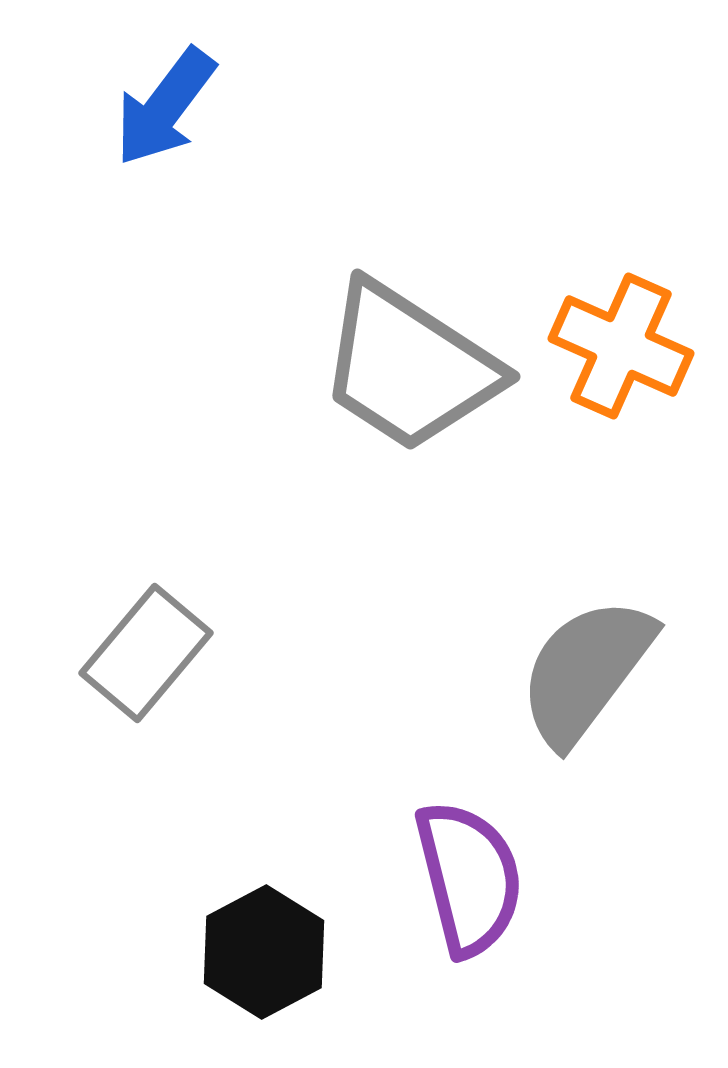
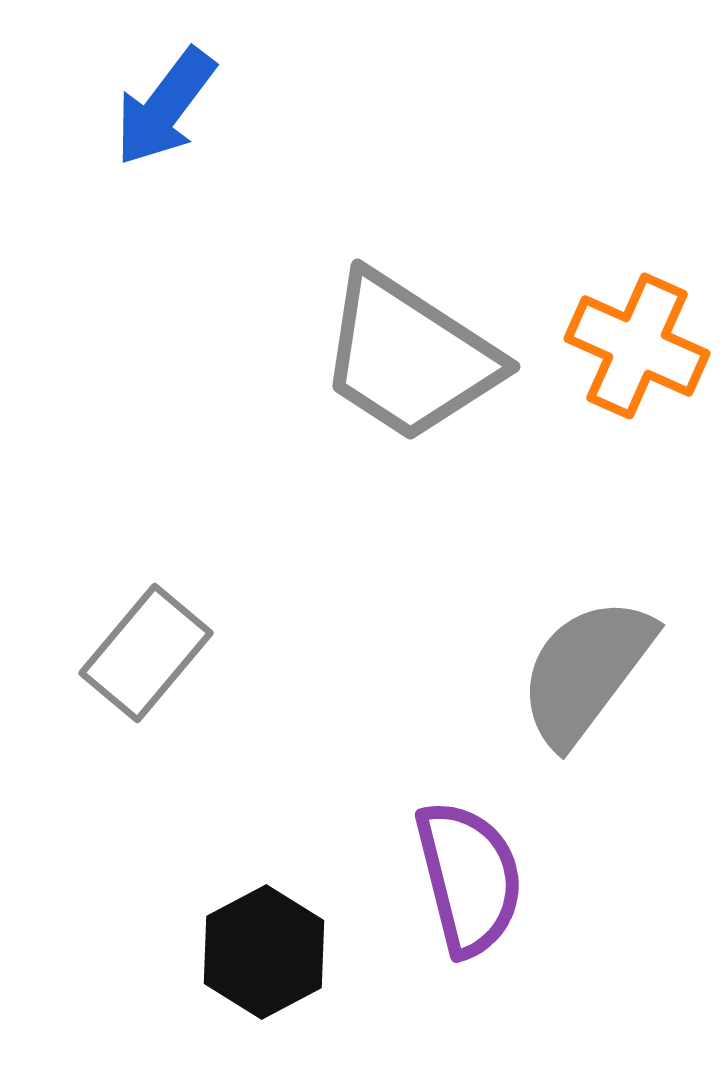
orange cross: moved 16 px right
gray trapezoid: moved 10 px up
